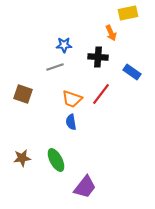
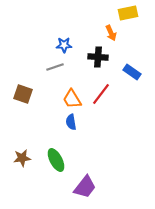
orange trapezoid: rotated 40 degrees clockwise
